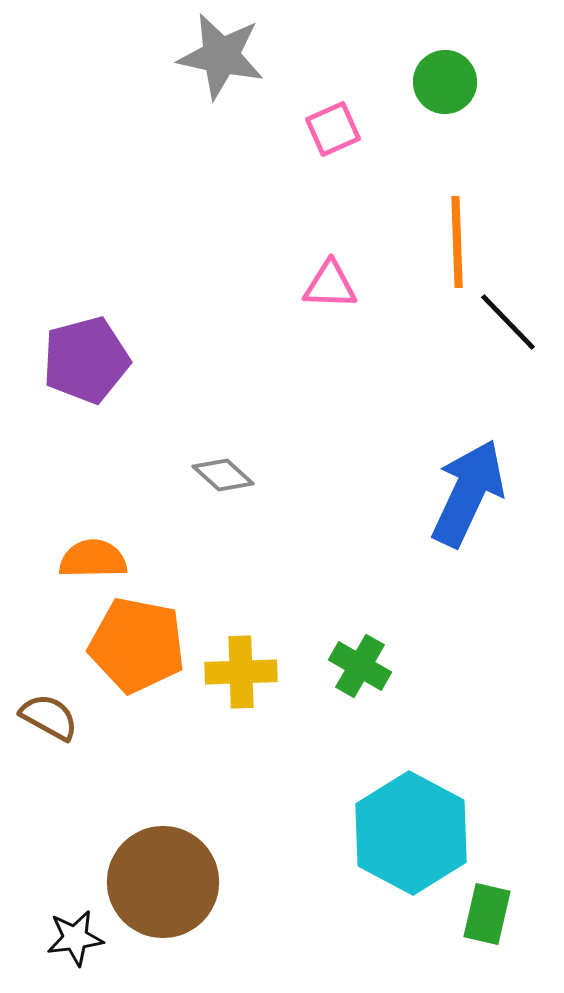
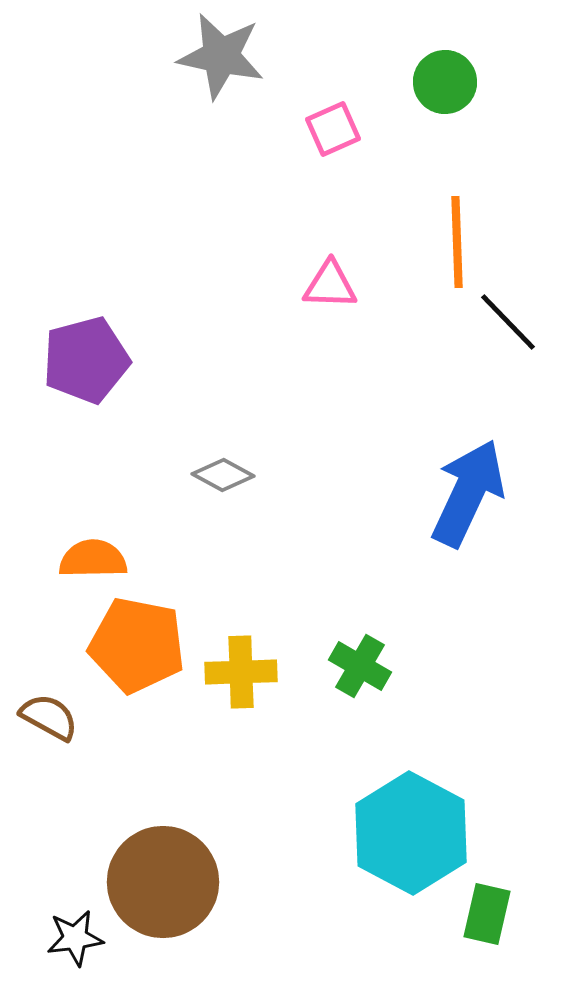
gray diamond: rotated 14 degrees counterclockwise
